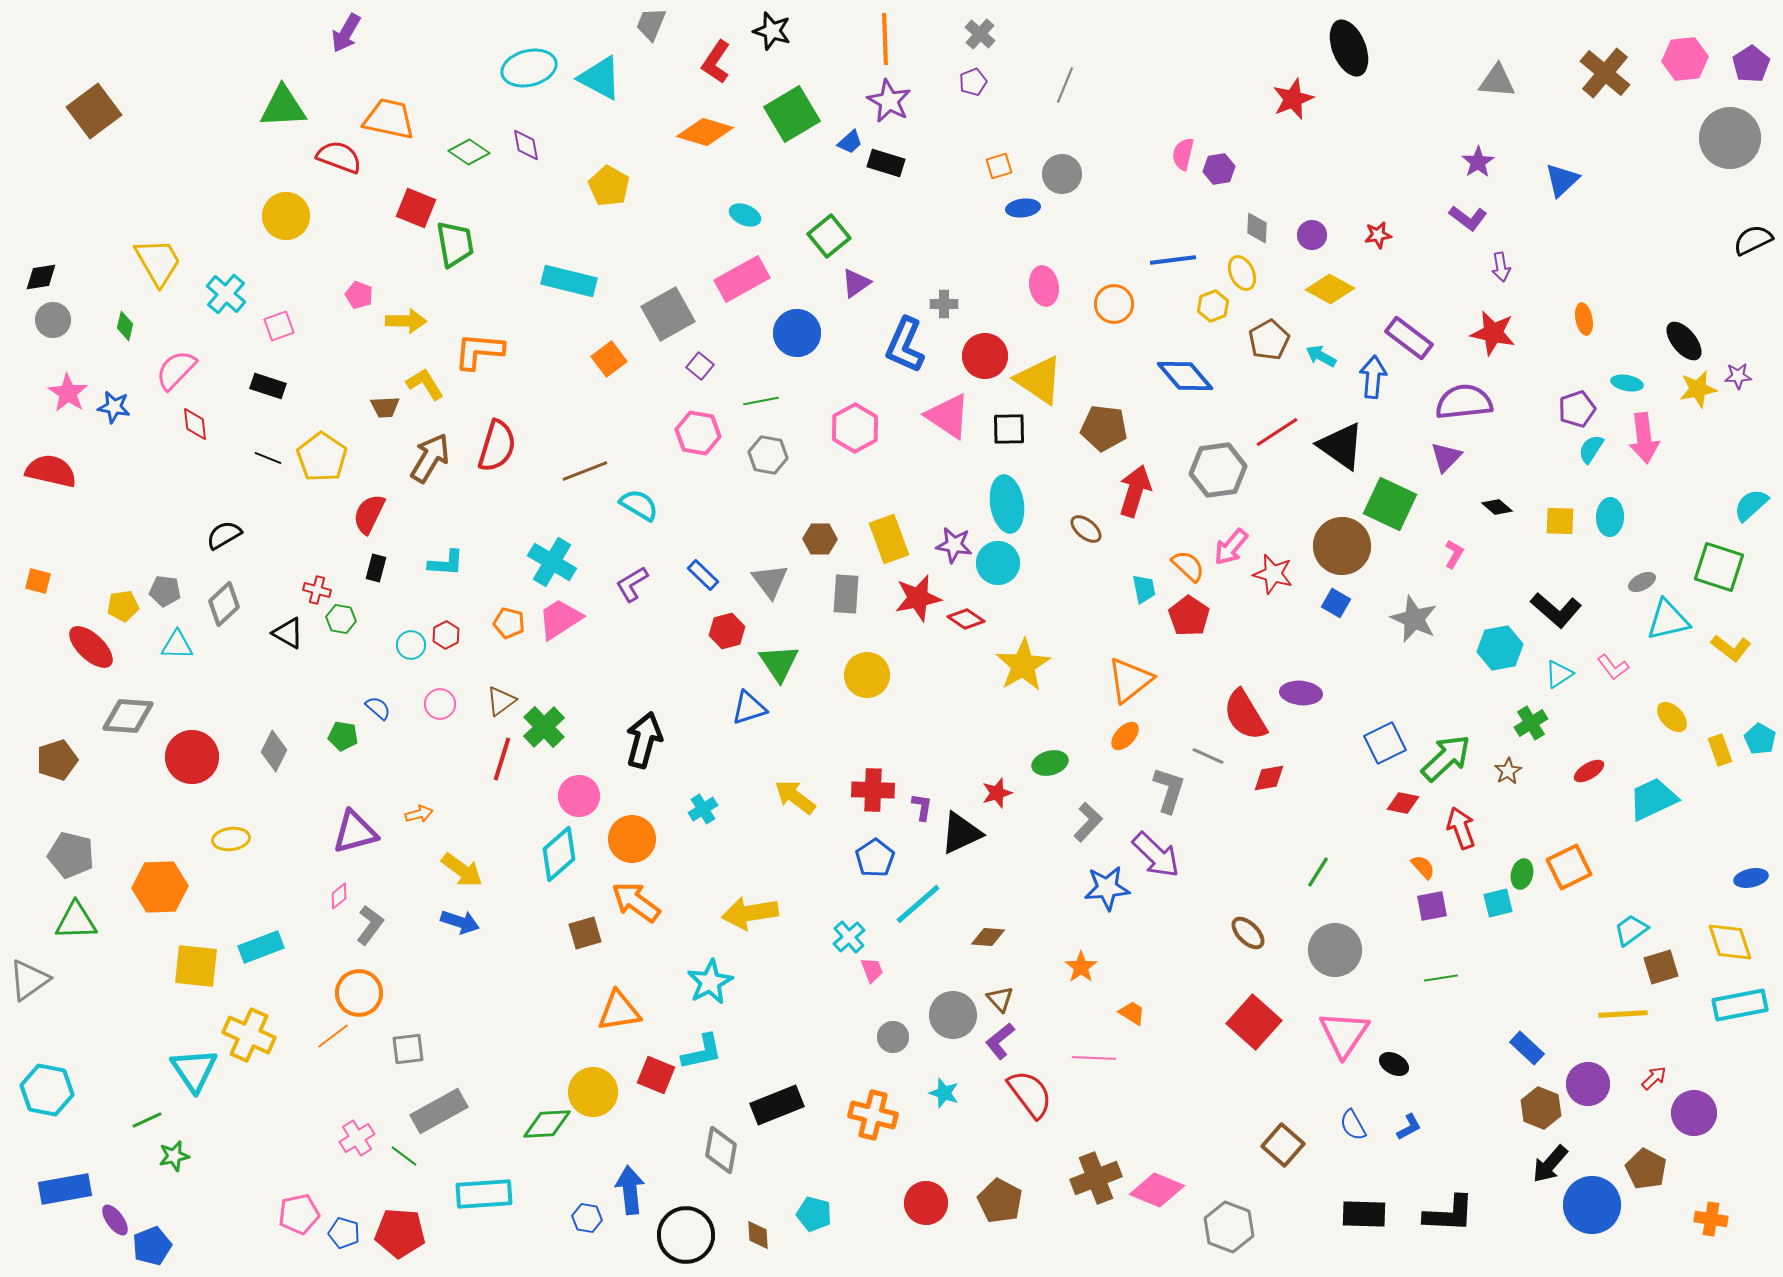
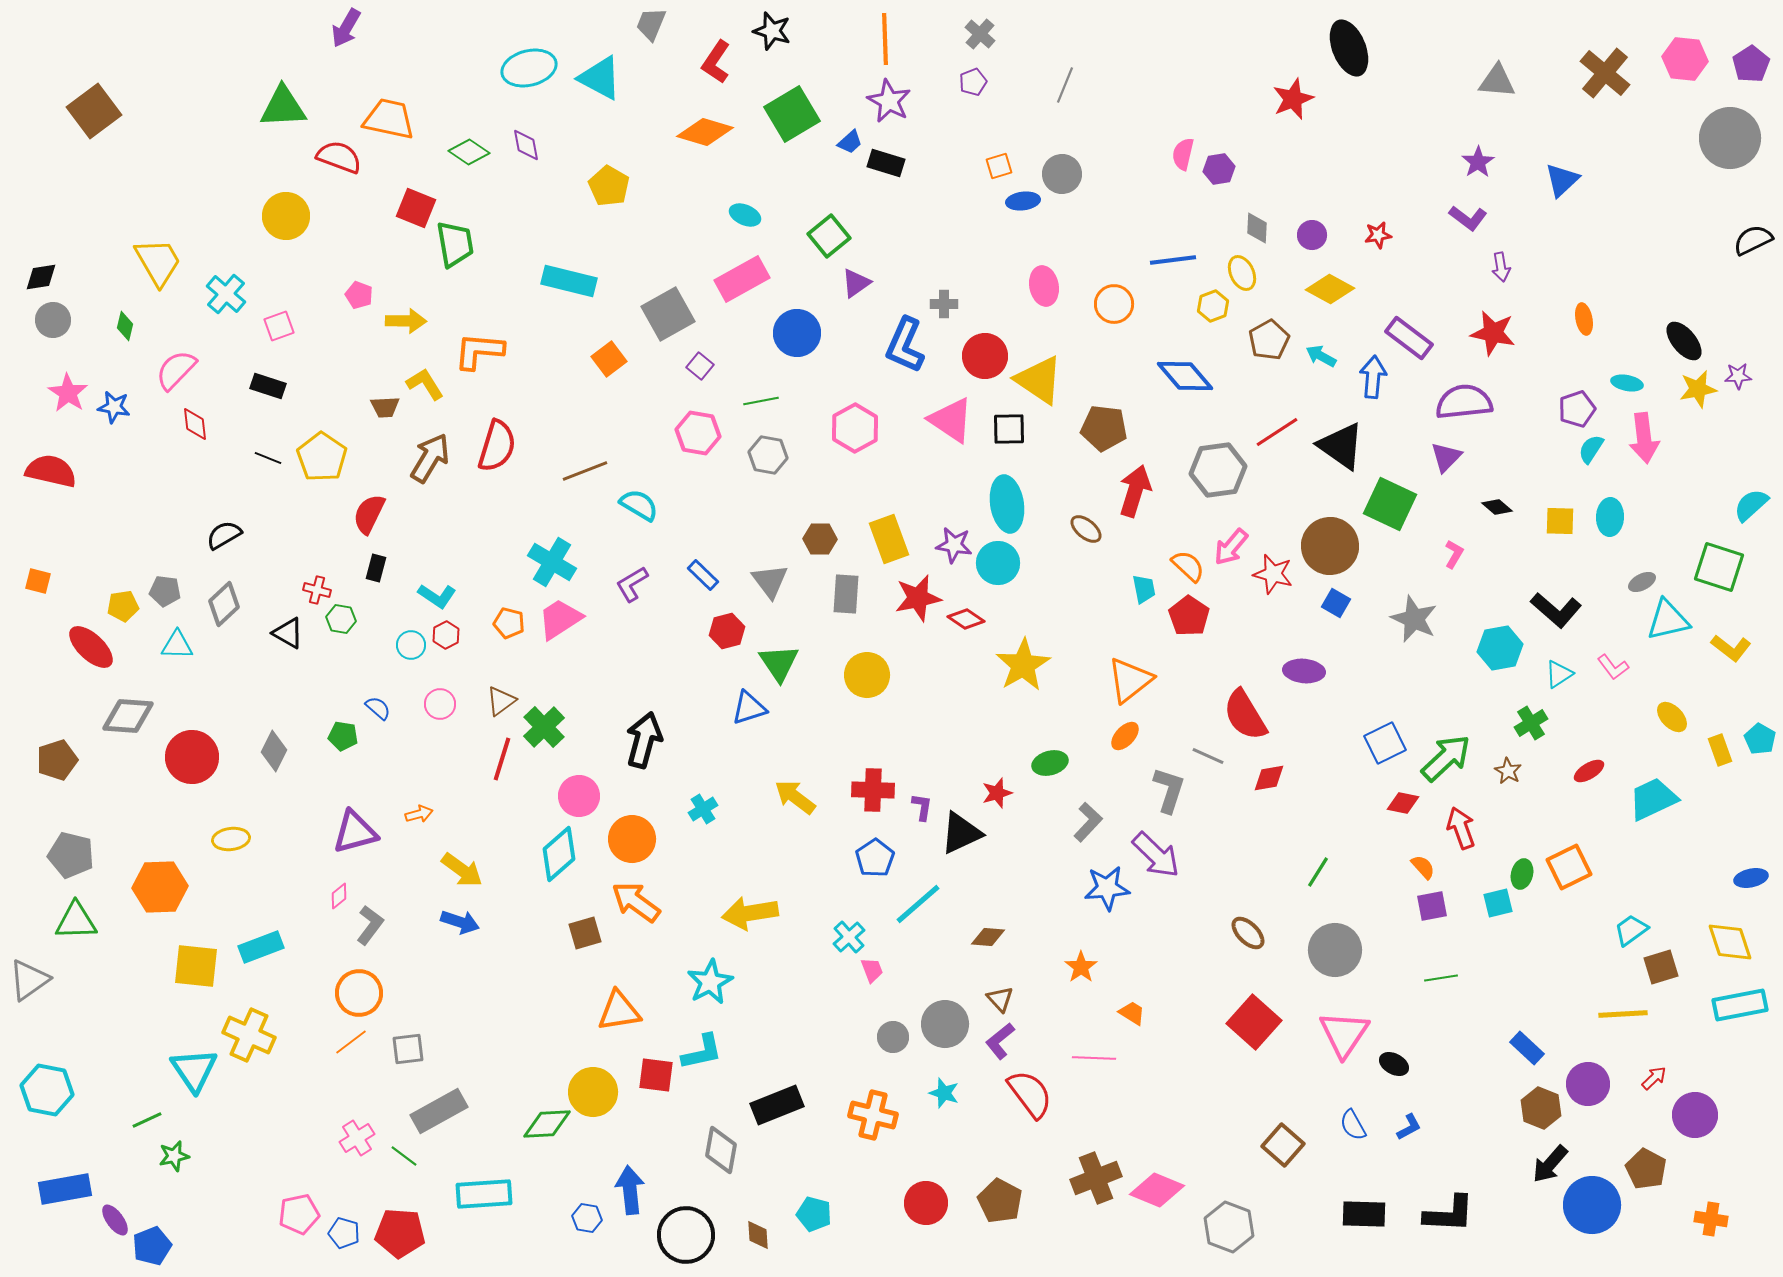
purple arrow at (346, 33): moved 5 px up
pink hexagon at (1685, 59): rotated 12 degrees clockwise
blue ellipse at (1023, 208): moved 7 px up
pink triangle at (948, 416): moved 3 px right, 4 px down
brown circle at (1342, 546): moved 12 px left
cyan L-shape at (446, 563): moved 9 px left, 33 px down; rotated 30 degrees clockwise
purple ellipse at (1301, 693): moved 3 px right, 22 px up
brown star at (1508, 771): rotated 12 degrees counterclockwise
gray circle at (953, 1015): moved 8 px left, 9 px down
orange line at (333, 1036): moved 18 px right, 6 px down
red square at (656, 1075): rotated 15 degrees counterclockwise
purple circle at (1694, 1113): moved 1 px right, 2 px down
